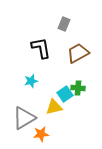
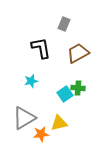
yellow triangle: moved 5 px right, 16 px down
